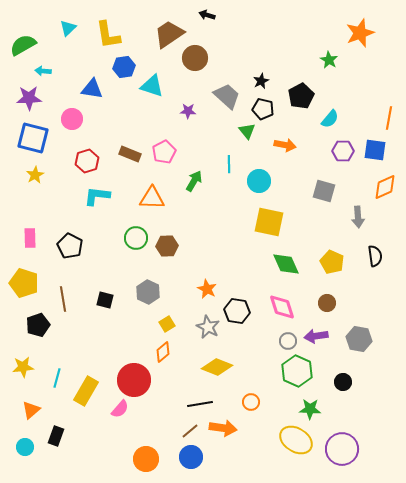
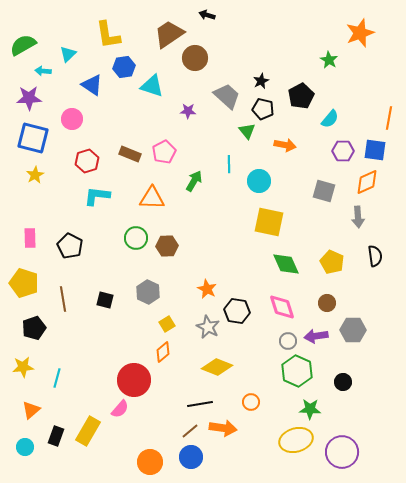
cyan triangle at (68, 28): moved 26 px down
blue triangle at (92, 89): moved 4 px up; rotated 25 degrees clockwise
orange diamond at (385, 187): moved 18 px left, 5 px up
black pentagon at (38, 325): moved 4 px left, 3 px down
gray hexagon at (359, 339): moved 6 px left, 9 px up; rotated 10 degrees counterclockwise
yellow rectangle at (86, 391): moved 2 px right, 40 px down
yellow ellipse at (296, 440): rotated 48 degrees counterclockwise
purple circle at (342, 449): moved 3 px down
orange circle at (146, 459): moved 4 px right, 3 px down
